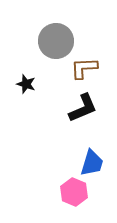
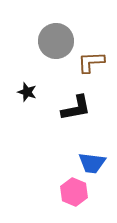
brown L-shape: moved 7 px right, 6 px up
black star: moved 1 px right, 8 px down
black L-shape: moved 7 px left; rotated 12 degrees clockwise
blue trapezoid: rotated 80 degrees clockwise
